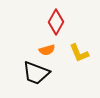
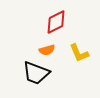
red diamond: rotated 35 degrees clockwise
